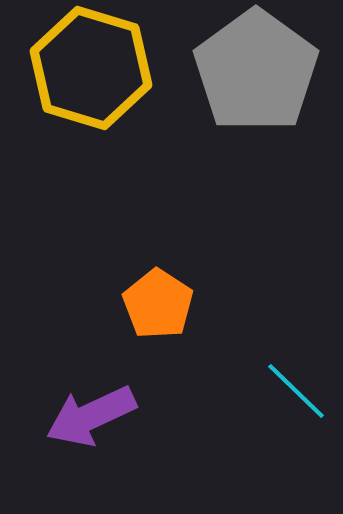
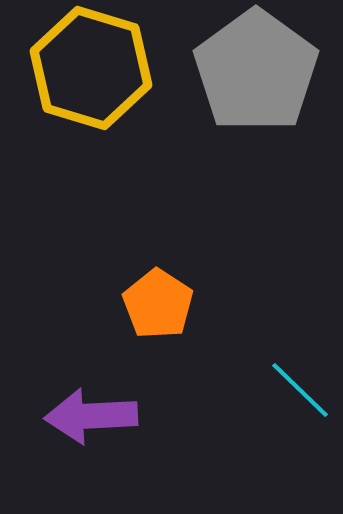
cyan line: moved 4 px right, 1 px up
purple arrow: rotated 22 degrees clockwise
